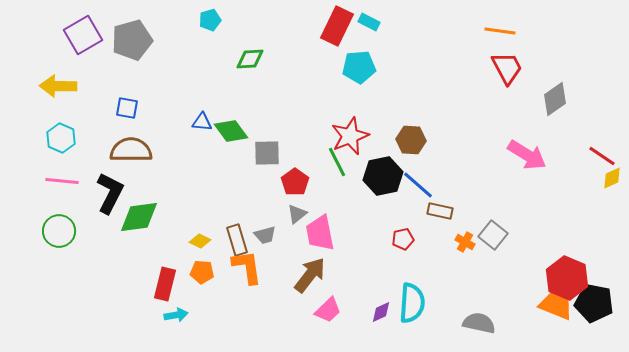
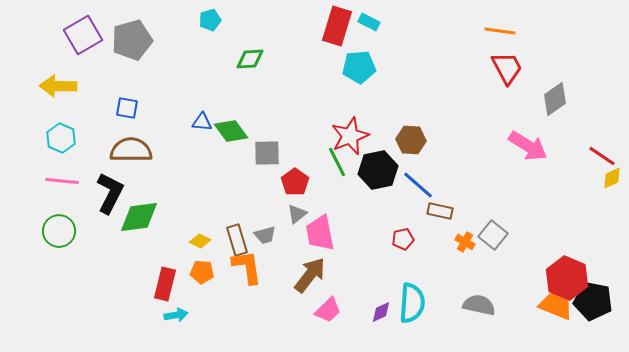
red rectangle at (337, 26): rotated 9 degrees counterclockwise
pink arrow at (527, 155): moved 1 px right, 9 px up
black hexagon at (383, 176): moved 5 px left, 6 px up
black pentagon at (594, 303): moved 1 px left, 2 px up
gray semicircle at (479, 323): moved 18 px up
